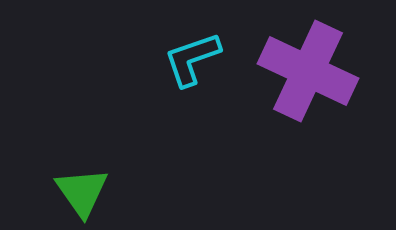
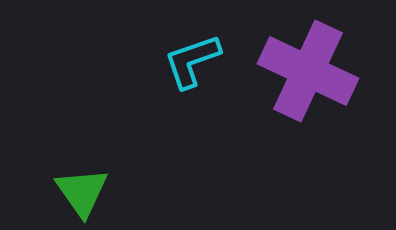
cyan L-shape: moved 2 px down
